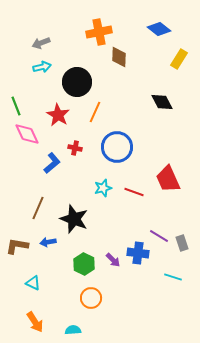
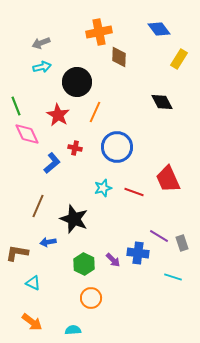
blue diamond: rotated 15 degrees clockwise
brown line: moved 2 px up
brown L-shape: moved 7 px down
orange arrow: moved 3 px left; rotated 20 degrees counterclockwise
